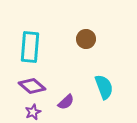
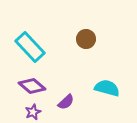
cyan rectangle: rotated 48 degrees counterclockwise
cyan semicircle: moved 3 px right, 1 px down; rotated 55 degrees counterclockwise
